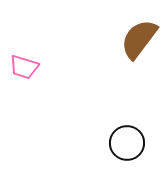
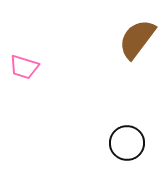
brown semicircle: moved 2 px left
